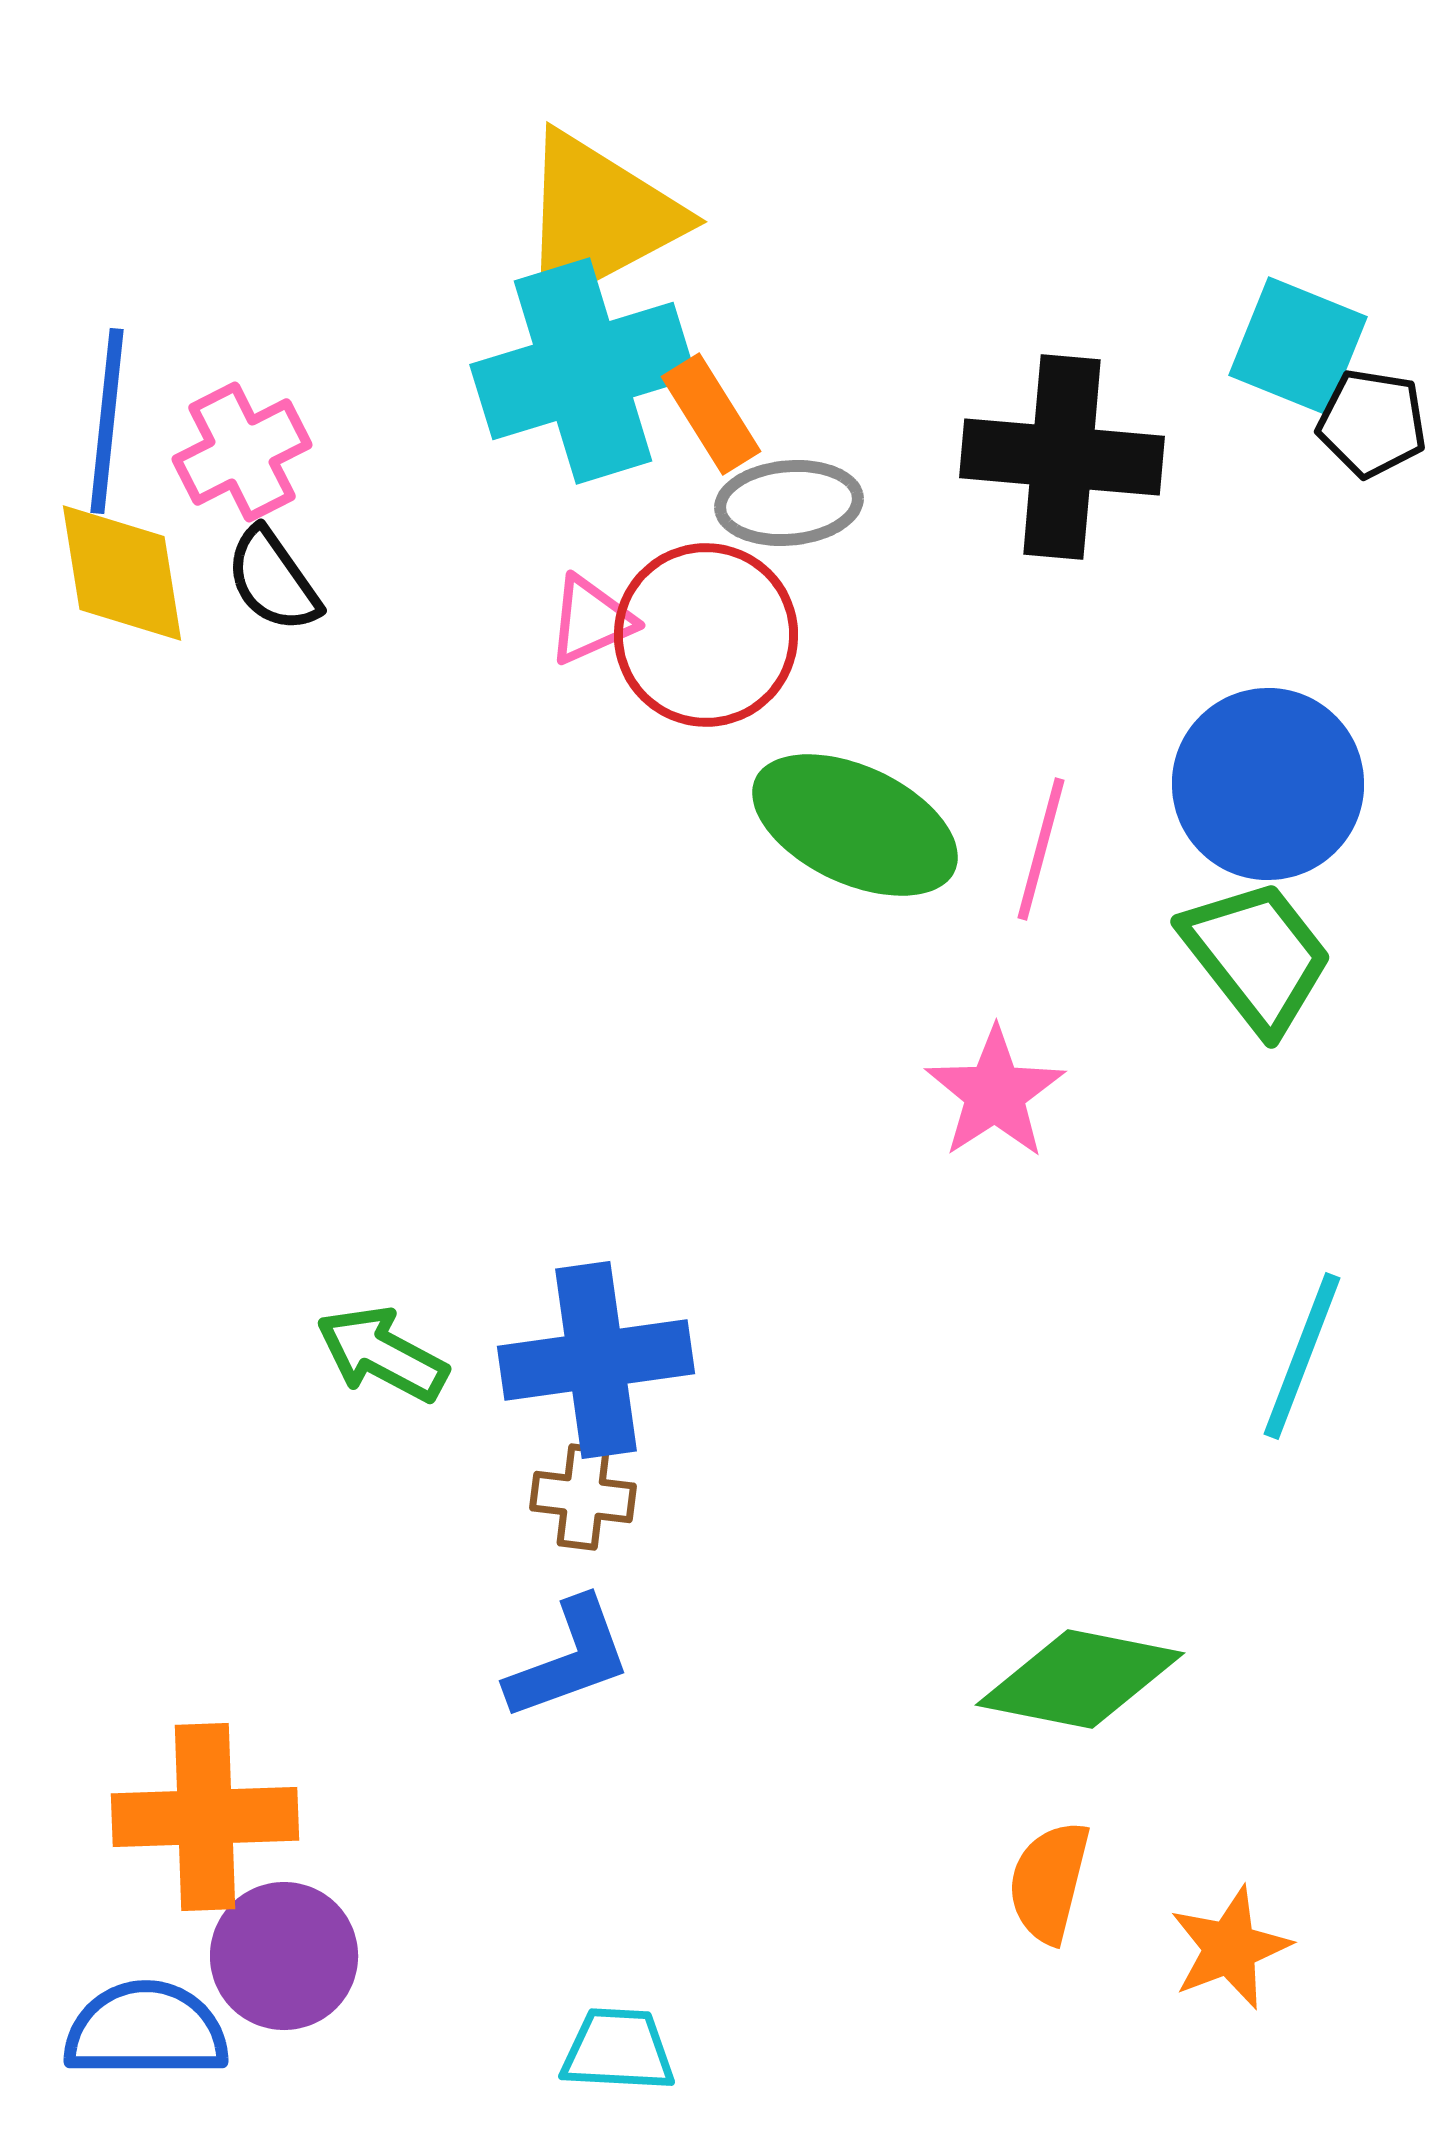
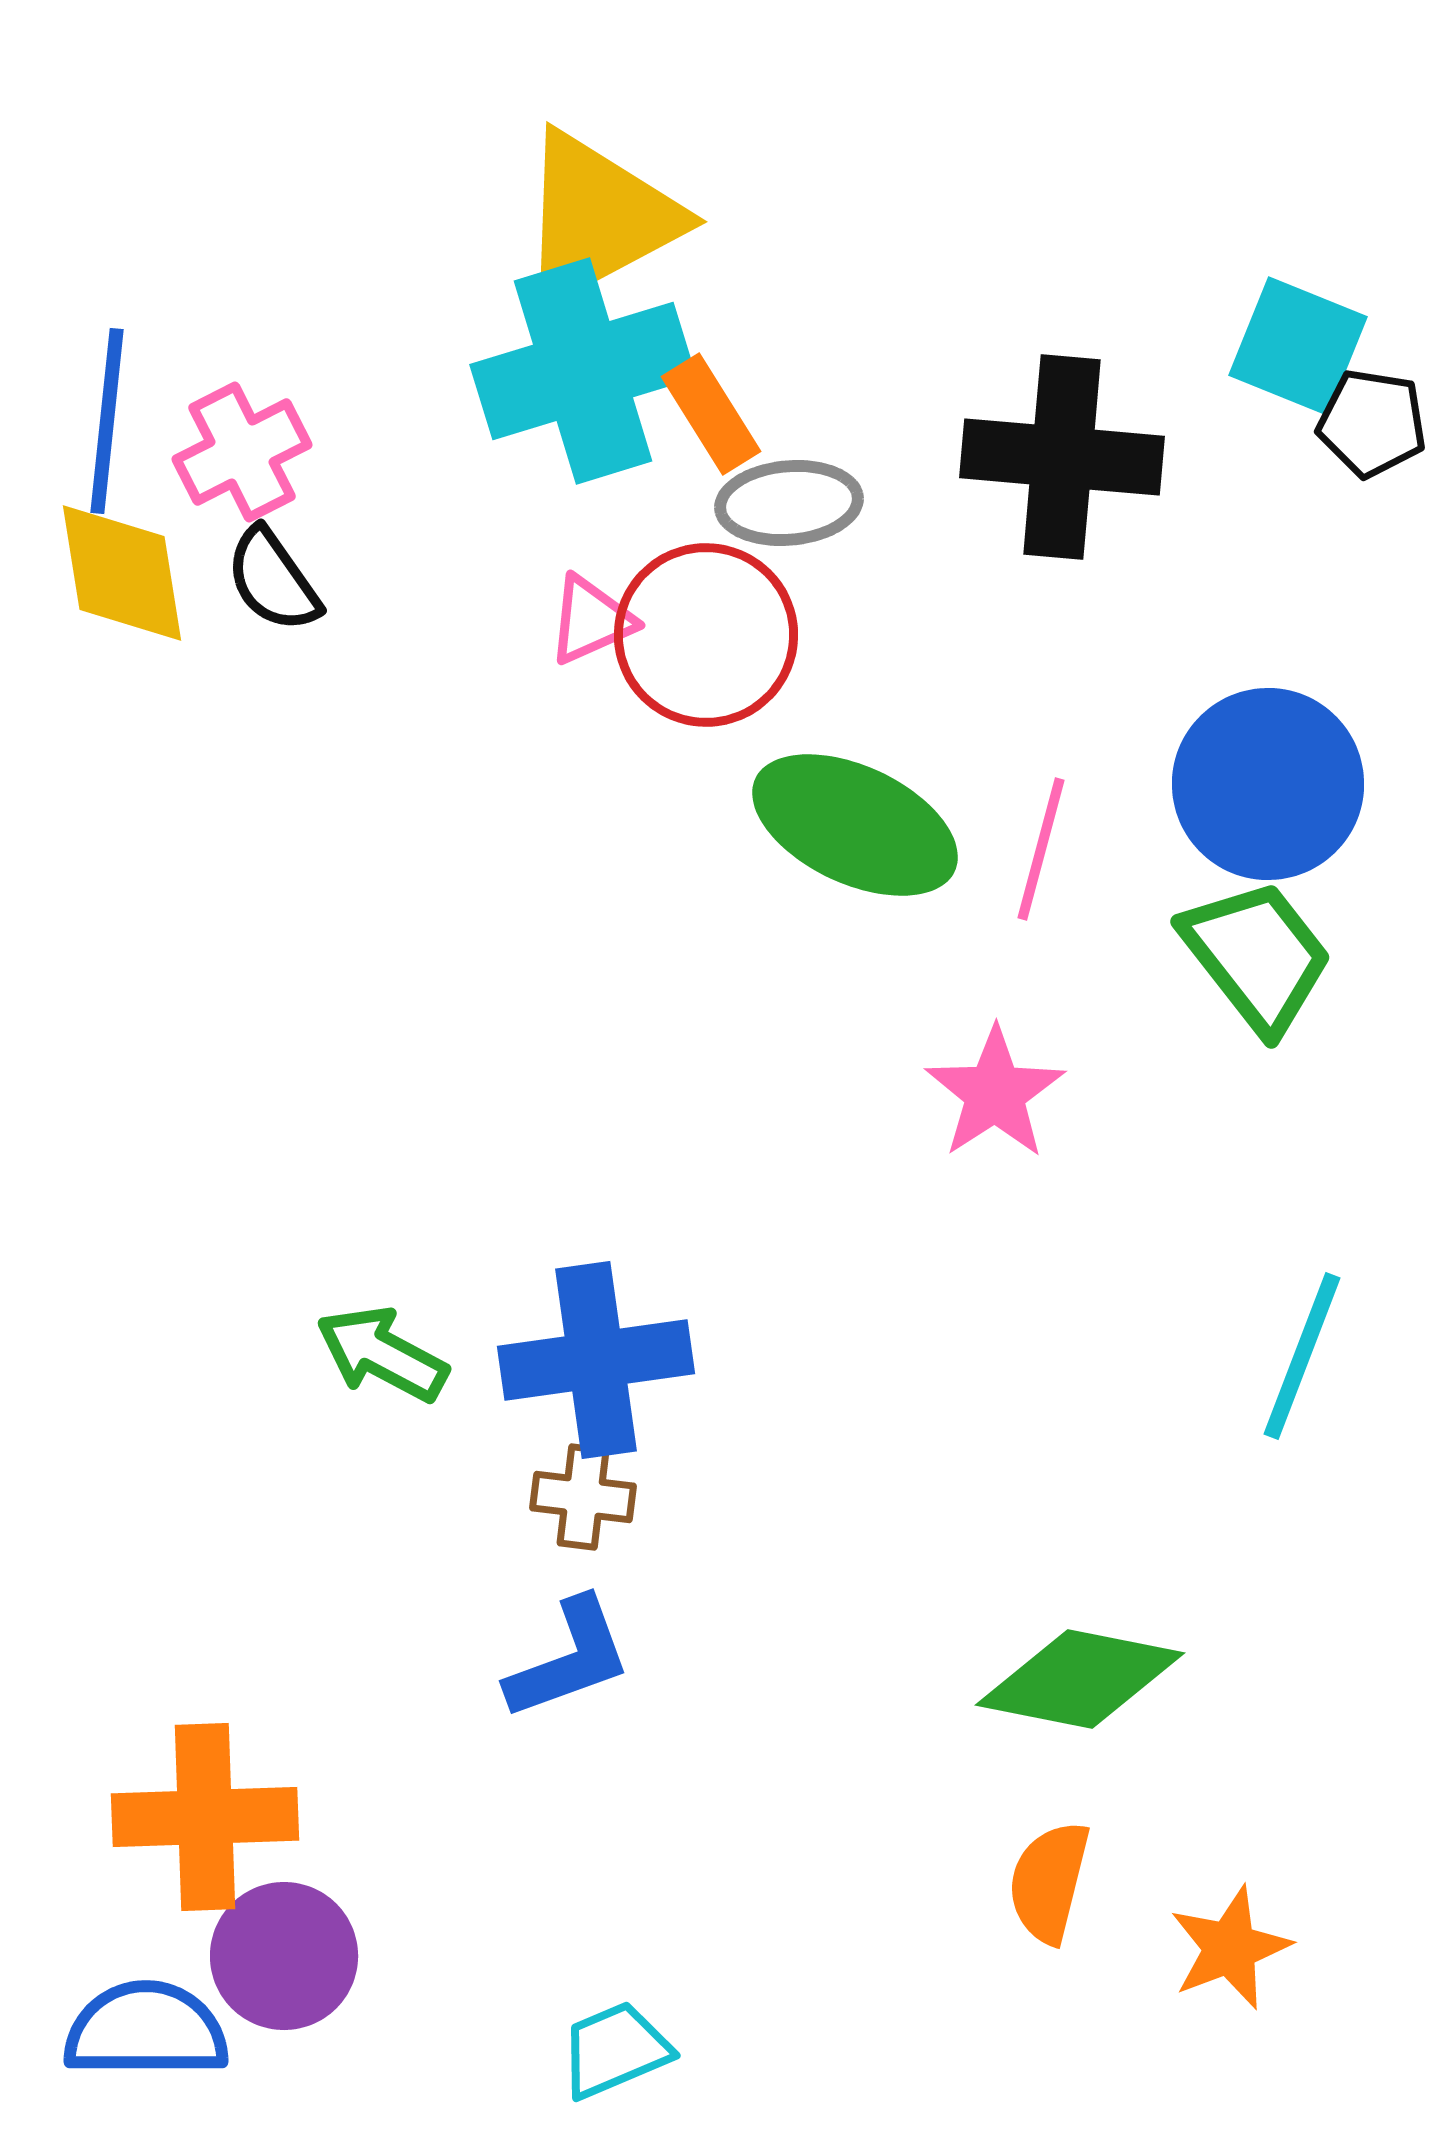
cyan trapezoid: moved 3 px left; rotated 26 degrees counterclockwise
